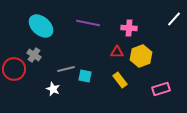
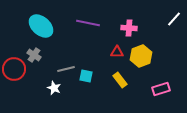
cyan square: moved 1 px right
white star: moved 1 px right, 1 px up
